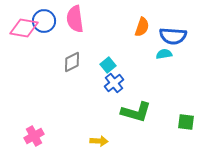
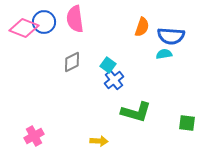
blue circle: moved 1 px down
pink diamond: rotated 12 degrees clockwise
blue semicircle: moved 2 px left
cyan square: rotated 14 degrees counterclockwise
blue cross: moved 3 px up
green square: moved 1 px right, 1 px down
